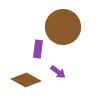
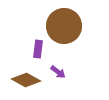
brown circle: moved 1 px right, 1 px up
